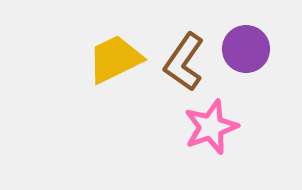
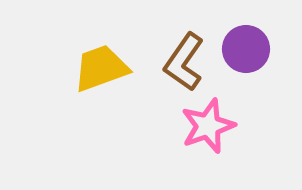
yellow trapezoid: moved 14 px left, 9 px down; rotated 6 degrees clockwise
pink star: moved 3 px left, 1 px up
